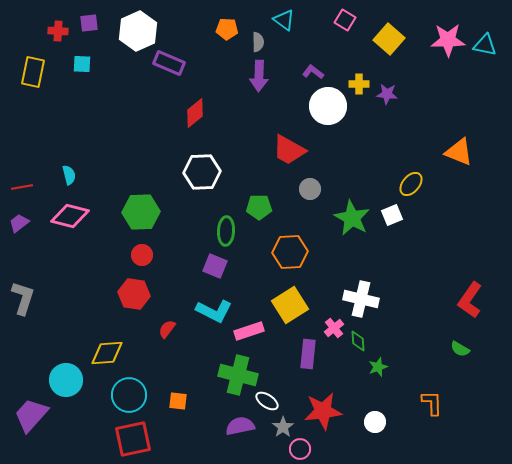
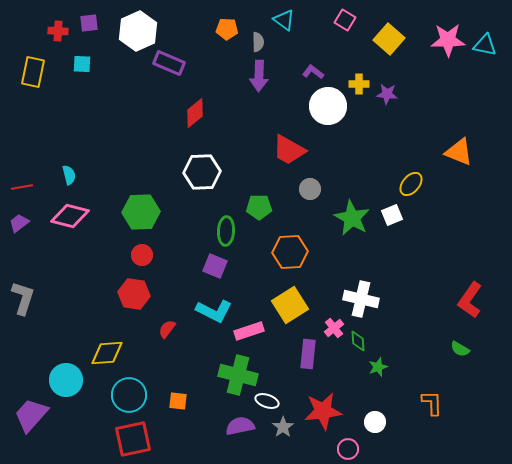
white ellipse at (267, 401): rotated 15 degrees counterclockwise
pink circle at (300, 449): moved 48 px right
